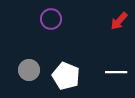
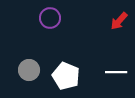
purple circle: moved 1 px left, 1 px up
